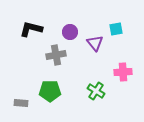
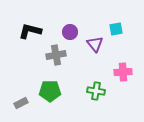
black L-shape: moved 1 px left, 2 px down
purple triangle: moved 1 px down
green cross: rotated 24 degrees counterclockwise
gray rectangle: rotated 32 degrees counterclockwise
